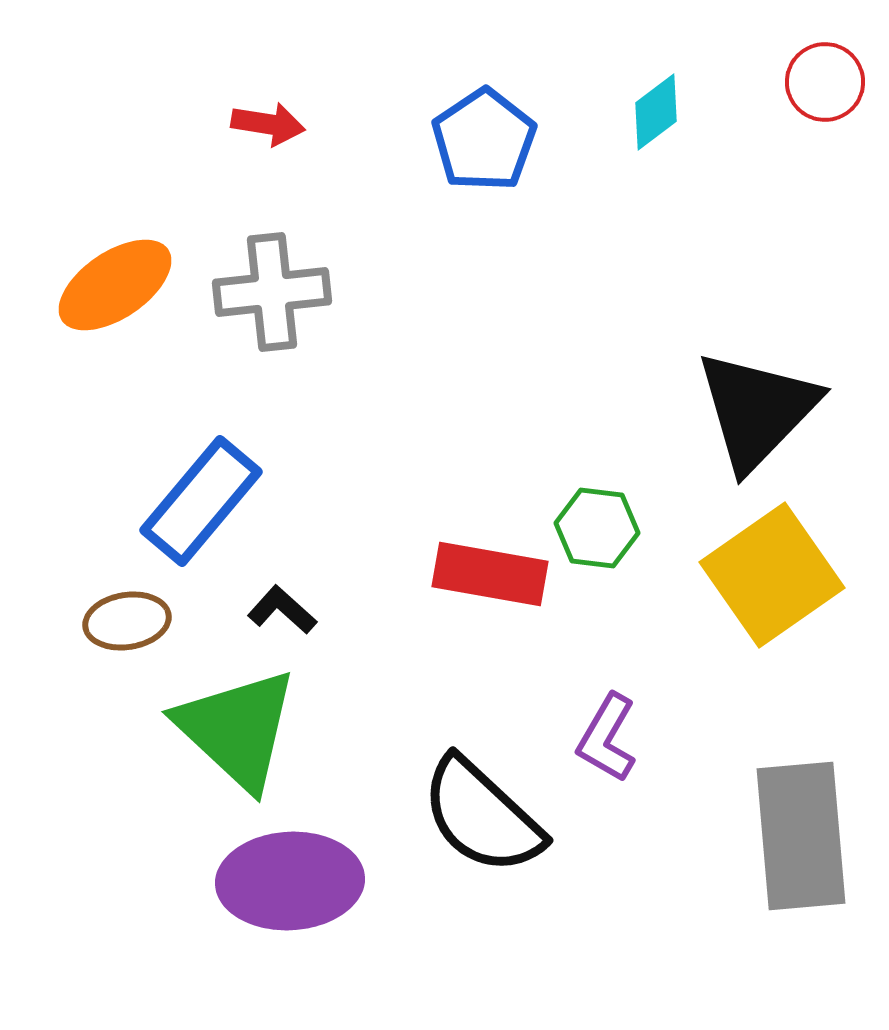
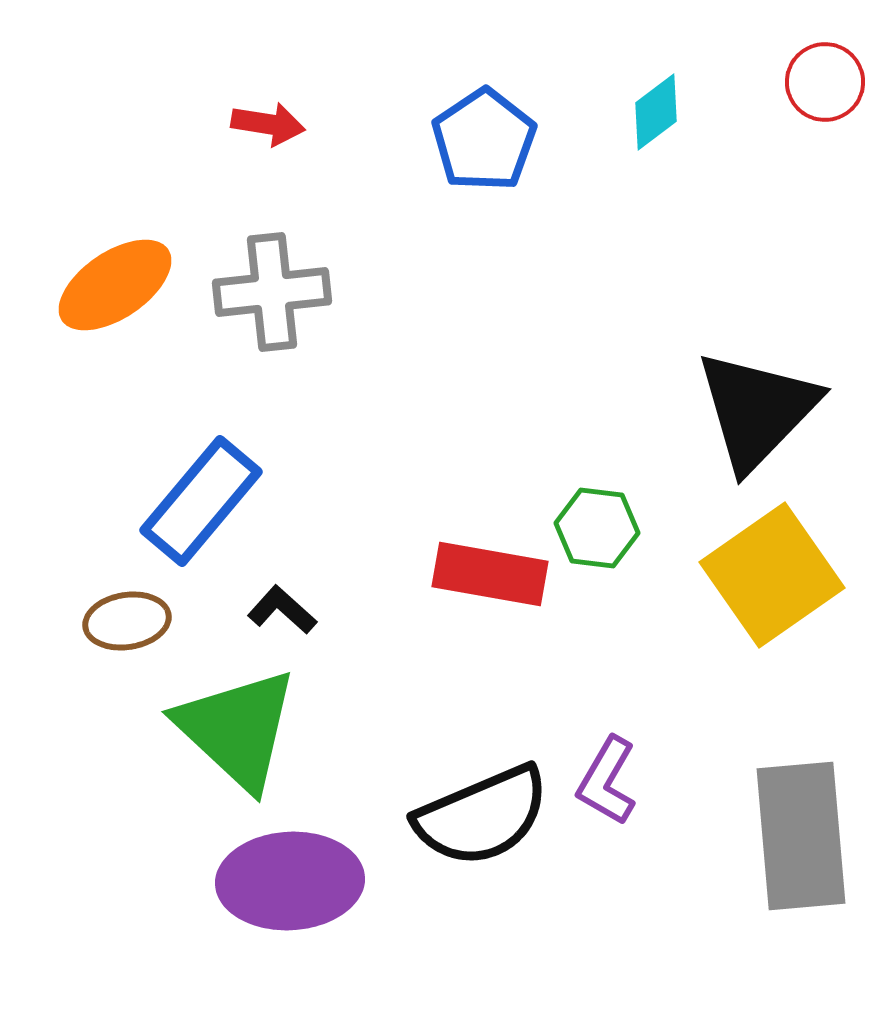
purple L-shape: moved 43 px down
black semicircle: rotated 66 degrees counterclockwise
